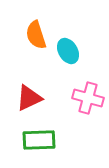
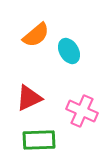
orange semicircle: rotated 112 degrees counterclockwise
cyan ellipse: moved 1 px right
pink cross: moved 6 px left, 13 px down; rotated 8 degrees clockwise
